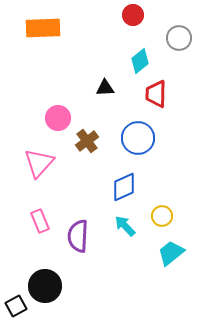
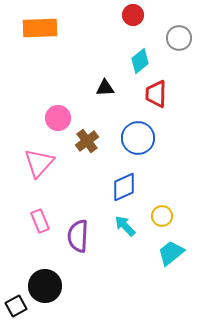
orange rectangle: moved 3 px left
